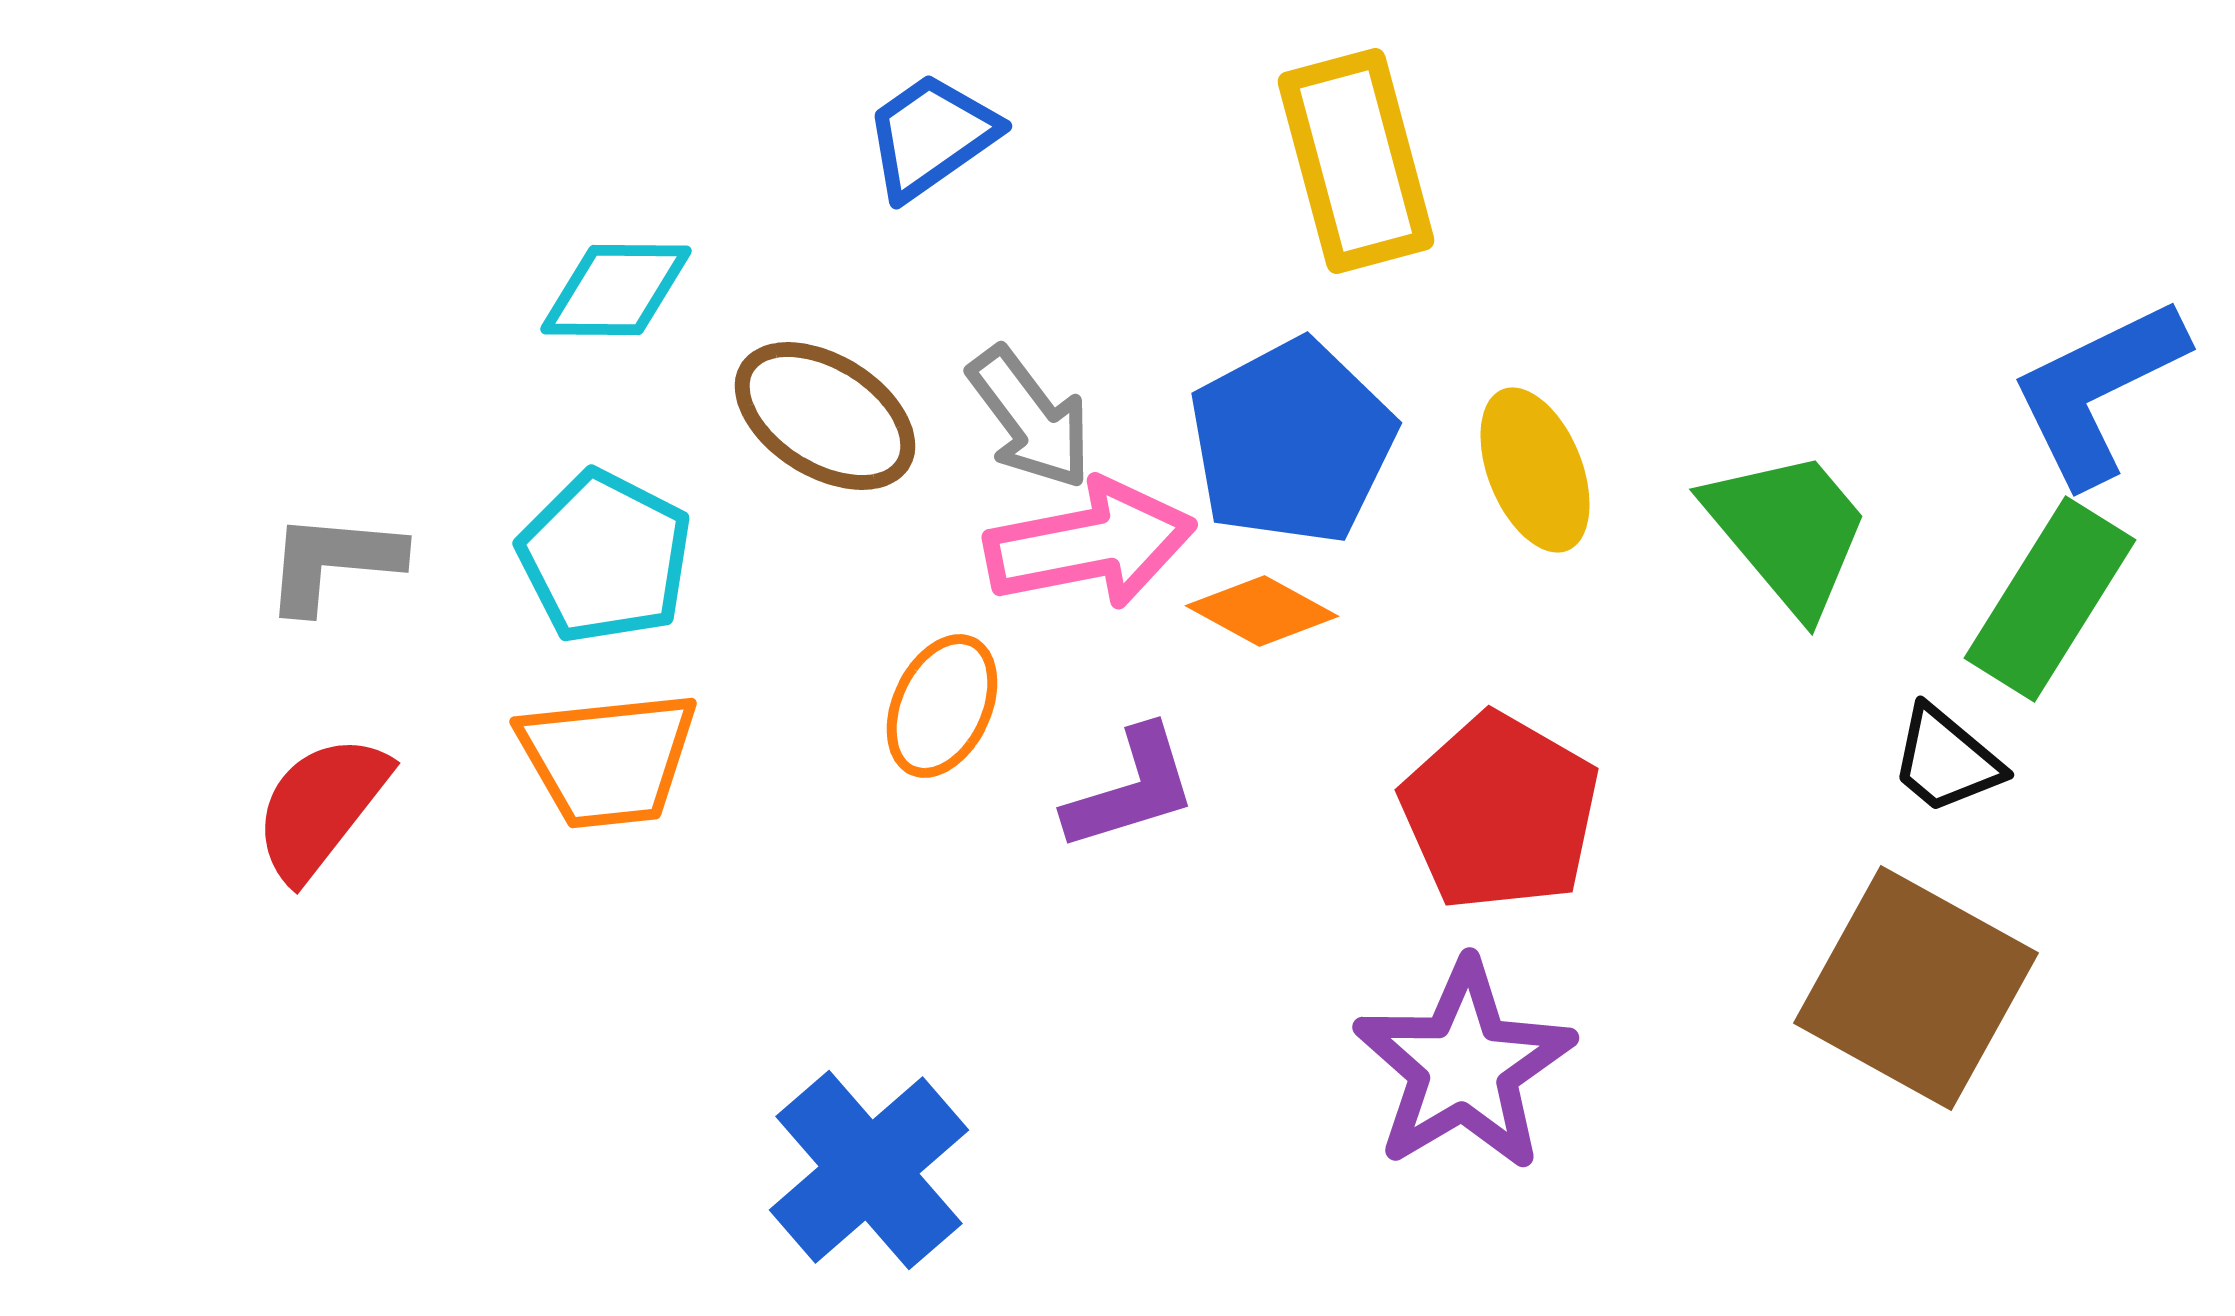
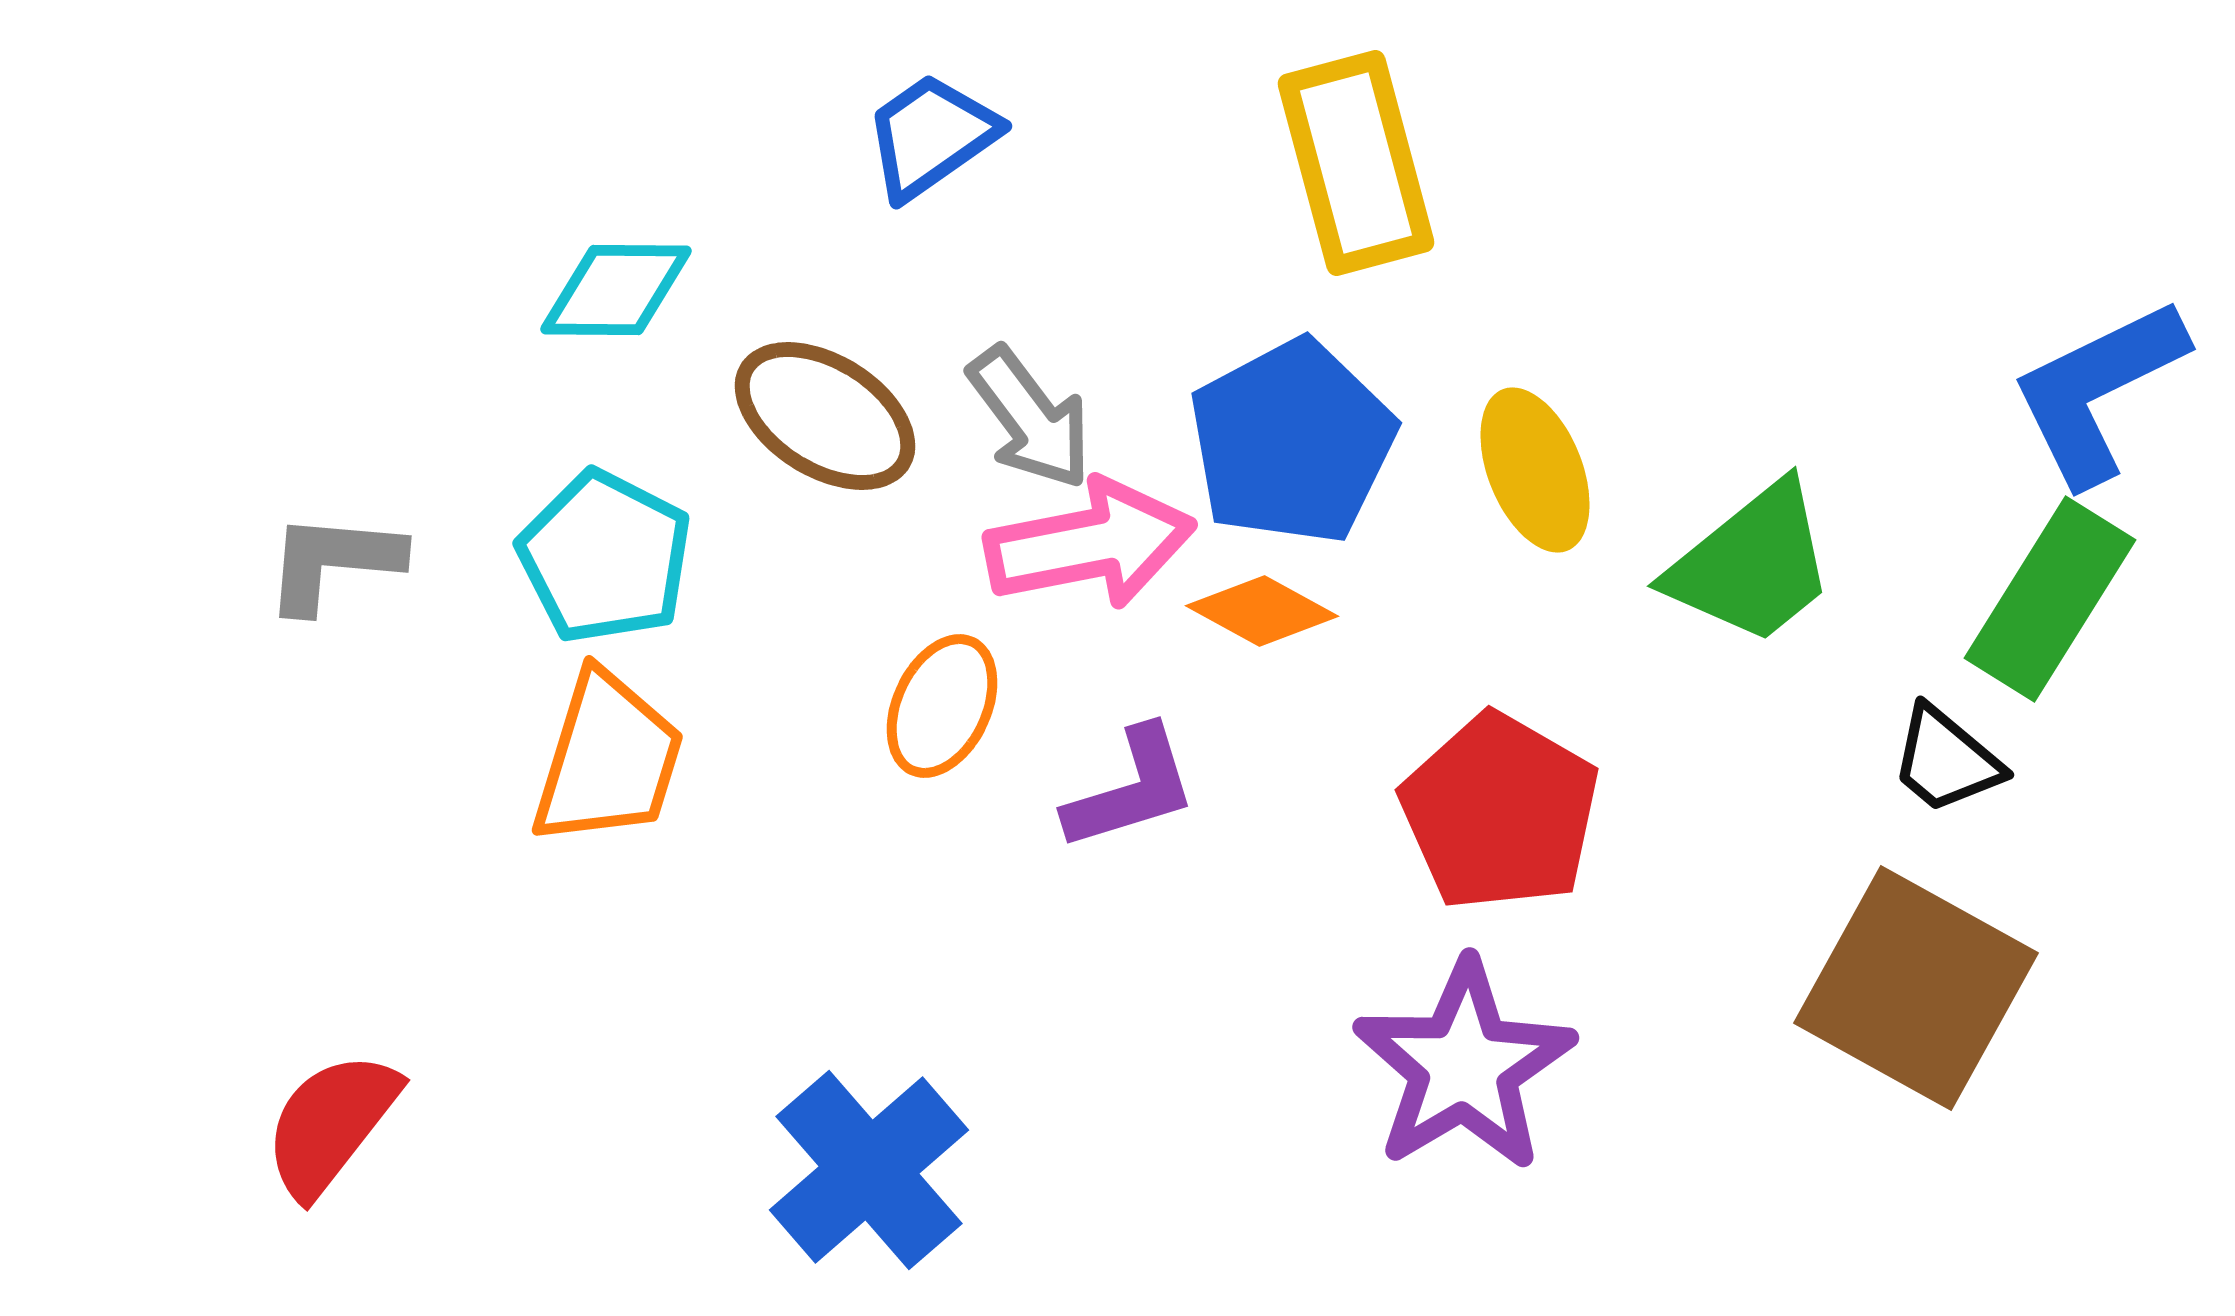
yellow rectangle: moved 2 px down
green trapezoid: moved 36 px left, 33 px down; rotated 91 degrees clockwise
orange trapezoid: rotated 67 degrees counterclockwise
red semicircle: moved 10 px right, 317 px down
